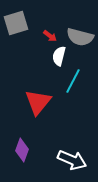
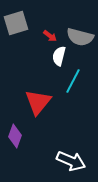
purple diamond: moved 7 px left, 14 px up
white arrow: moved 1 px left, 1 px down
